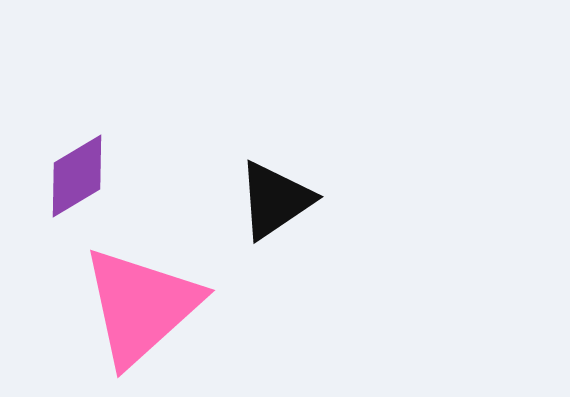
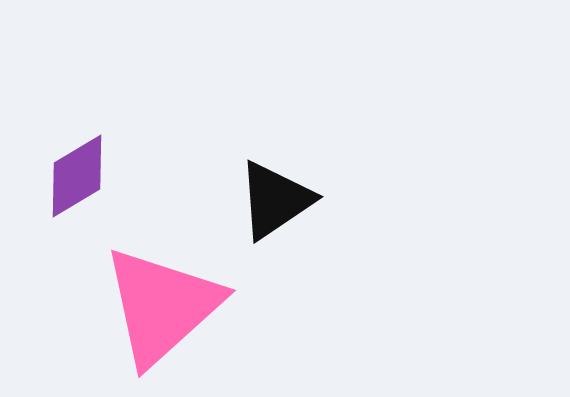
pink triangle: moved 21 px right
